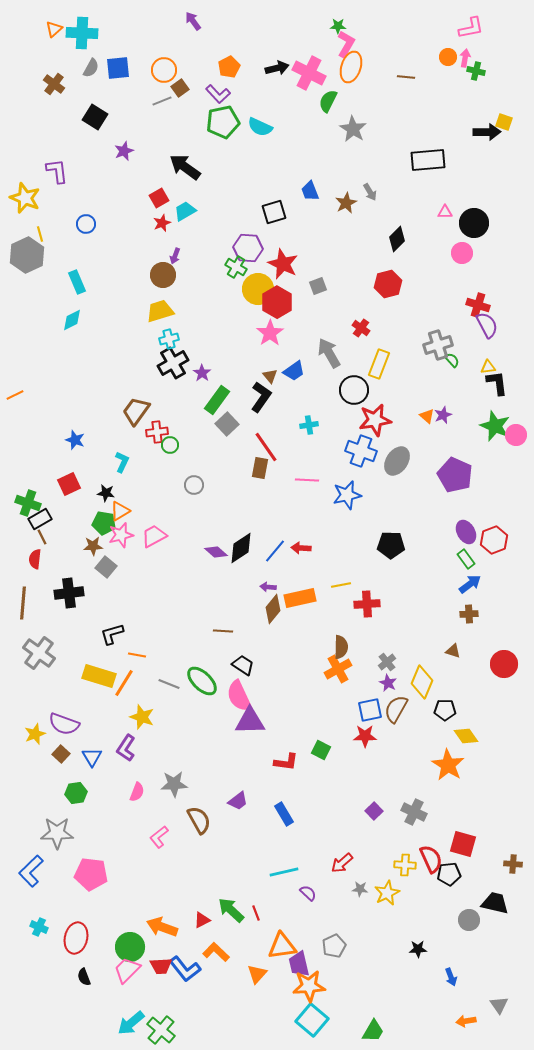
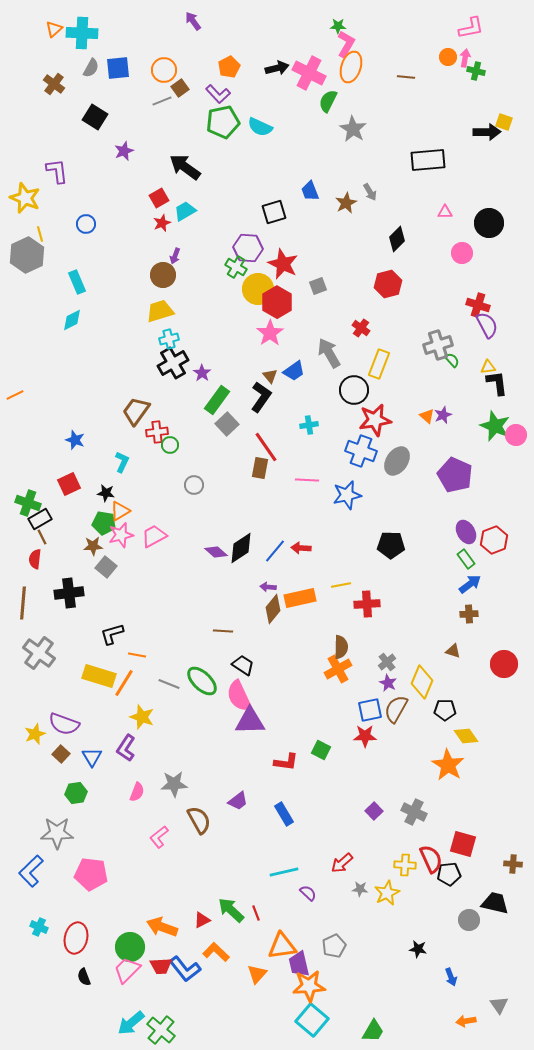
black circle at (474, 223): moved 15 px right
black star at (418, 949): rotated 12 degrees clockwise
